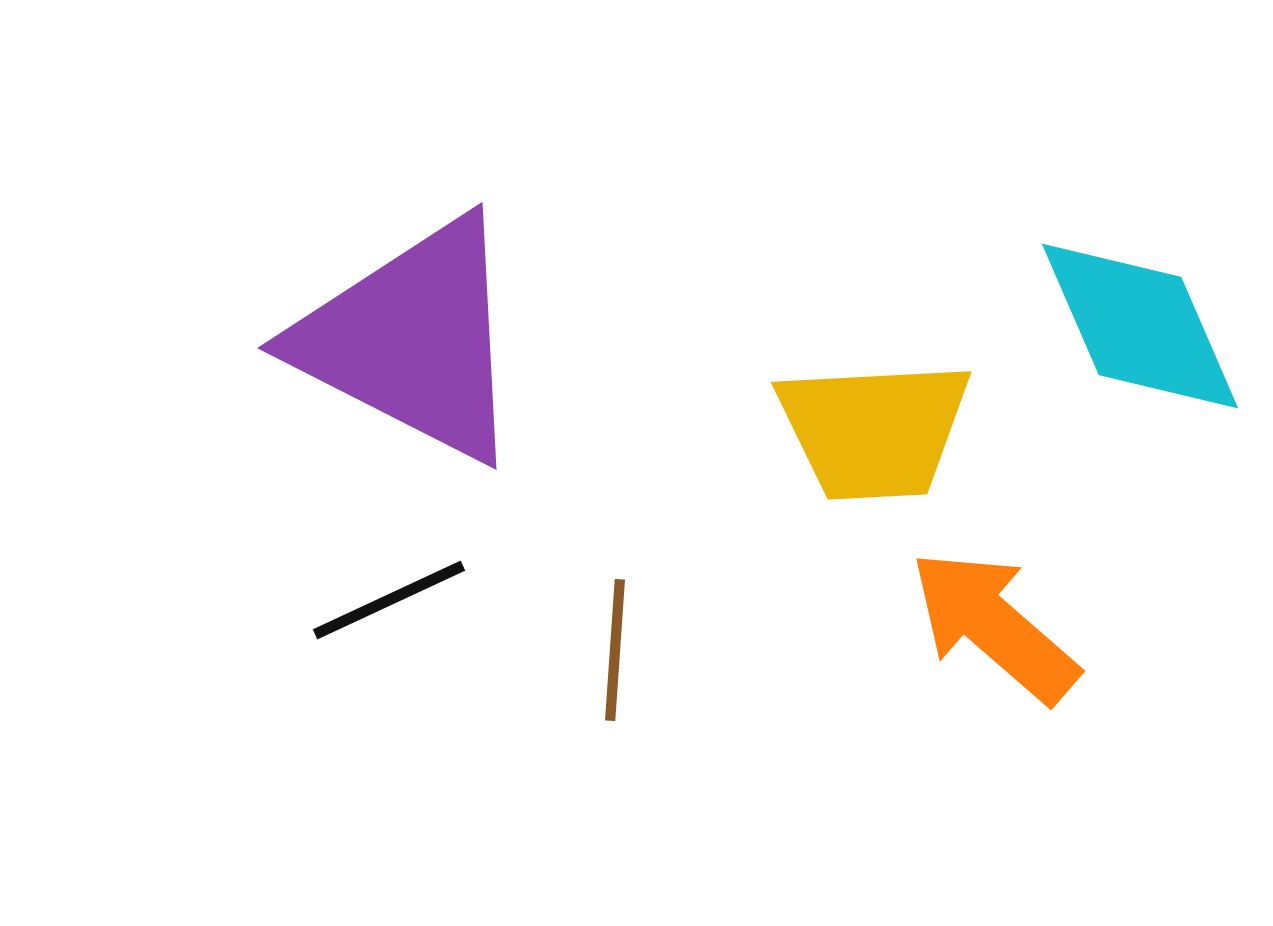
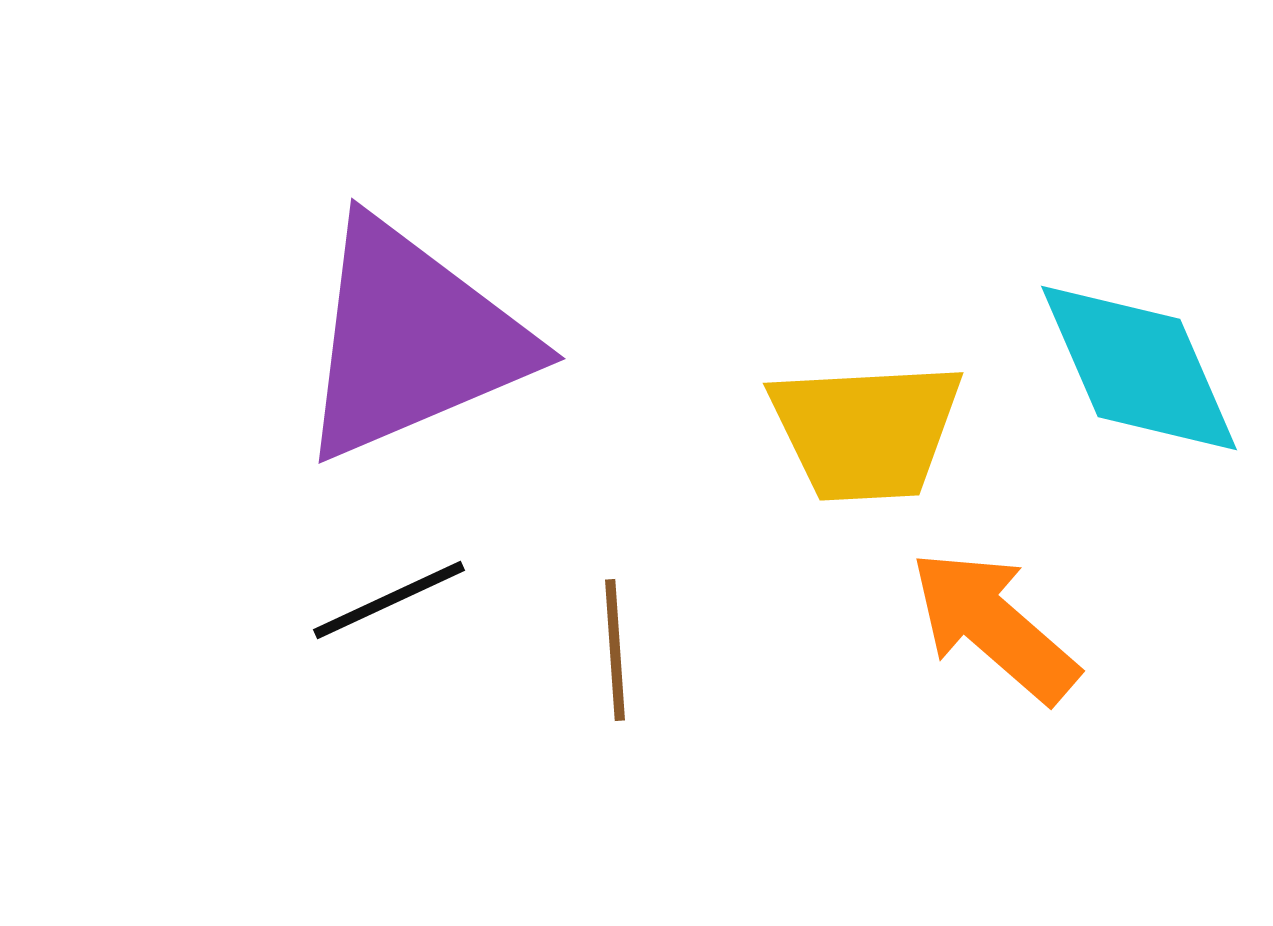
cyan diamond: moved 1 px left, 42 px down
purple triangle: rotated 50 degrees counterclockwise
yellow trapezoid: moved 8 px left, 1 px down
brown line: rotated 8 degrees counterclockwise
